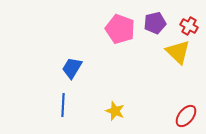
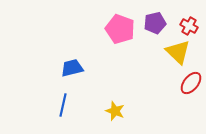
blue trapezoid: rotated 45 degrees clockwise
blue line: rotated 10 degrees clockwise
red ellipse: moved 5 px right, 33 px up
